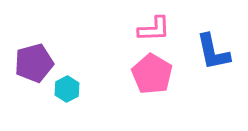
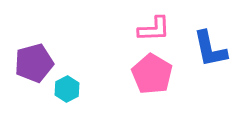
blue L-shape: moved 3 px left, 3 px up
